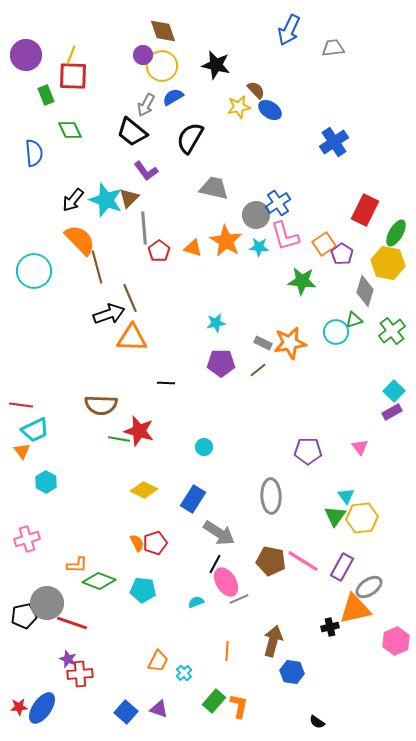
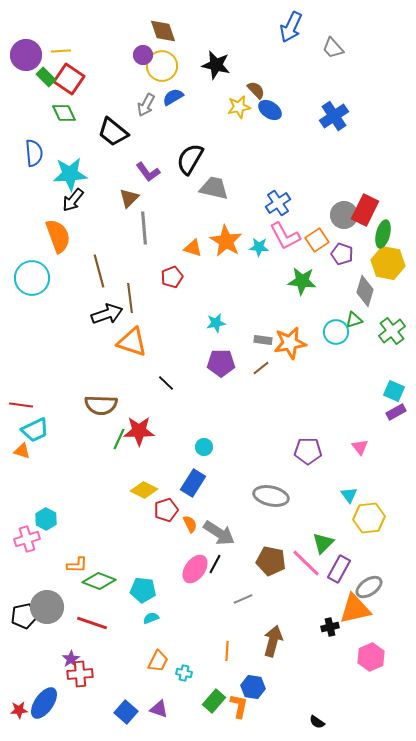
blue arrow at (289, 30): moved 2 px right, 3 px up
gray trapezoid at (333, 48): rotated 125 degrees counterclockwise
yellow line at (71, 55): moved 10 px left, 4 px up; rotated 66 degrees clockwise
red square at (73, 76): moved 4 px left, 3 px down; rotated 32 degrees clockwise
green rectangle at (46, 95): moved 18 px up; rotated 24 degrees counterclockwise
green diamond at (70, 130): moved 6 px left, 17 px up
black trapezoid at (132, 132): moved 19 px left
black semicircle at (190, 138): moved 21 px down
blue cross at (334, 142): moved 26 px up
purple L-shape at (146, 171): moved 2 px right, 1 px down
cyan star at (106, 200): moved 36 px left, 26 px up; rotated 24 degrees counterclockwise
gray circle at (256, 215): moved 88 px right
green ellipse at (396, 233): moved 13 px left, 1 px down; rotated 16 degrees counterclockwise
pink L-shape at (285, 236): rotated 12 degrees counterclockwise
orange semicircle at (80, 240): moved 22 px left, 4 px up; rotated 24 degrees clockwise
orange square at (324, 244): moved 7 px left, 4 px up
red pentagon at (159, 251): moved 13 px right, 26 px down; rotated 15 degrees clockwise
purple pentagon at (342, 254): rotated 15 degrees counterclockwise
brown line at (97, 267): moved 2 px right, 4 px down
cyan circle at (34, 271): moved 2 px left, 7 px down
brown line at (130, 298): rotated 16 degrees clockwise
black arrow at (109, 314): moved 2 px left
orange triangle at (132, 338): moved 4 px down; rotated 16 degrees clockwise
gray rectangle at (263, 343): moved 3 px up; rotated 18 degrees counterclockwise
brown line at (258, 370): moved 3 px right, 2 px up
black line at (166, 383): rotated 42 degrees clockwise
cyan square at (394, 391): rotated 20 degrees counterclockwise
purple rectangle at (392, 412): moved 4 px right
red star at (139, 431): rotated 16 degrees counterclockwise
green line at (119, 439): rotated 75 degrees counterclockwise
orange triangle at (22, 451): rotated 36 degrees counterclockwise
cyan hexagon at (46, 482): moved 37 px down
gray ellipse at (271, 496): rotated 76 degrees counterclockwise
cyan triangle at (346, 496): moved 3 px right, 1 px up
blue rectangle at (193, 499): moved 16 px up
green triangle at (335, 516): moved 12 px left, 27 px down; rotated 10 degrees clockwise
yellow hexagon at (362, 518): moved 7 px right
orange semicircle at (137, 543): moved 53 px right, 19 px up
red pentagon at (155, 543): moved 11 px right, 33 px up
pink line at (303, 561): moved 3 px right, 2 px down; rotated 12 degrees clockwise
purple rectangle at (342, 567): moved 3 px left, 2 px down
pink ellipse at (226, 582): moved 31 px left, 13 px up; rotated 68 degrees clockwise
gray line at (239, 599): moved 4 px right
cyan semicircle at (196, 602): moved 45 px left, 16 px down
gray circle at (47, 603): moved 4 px down
red line at (72, 623): moved 20 px right
pink hexagon at (396, 641): moved 25 px left, 16 px down
purple star at (68, 659): moved 3 px right; rotated 18 degrees clockwise
blue hexagon at (292, 672): moved 39 px left, 15 px down
cyan cross at (184, 673): rotated 35 degrees counterclockwise
red star at (19, 707): moved 3 px down
blue ellipse at (42, 708): moved 2 px right, 5 px up
